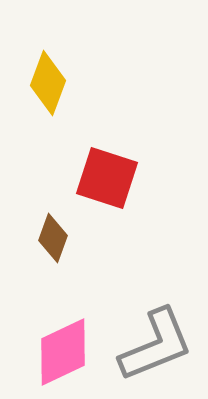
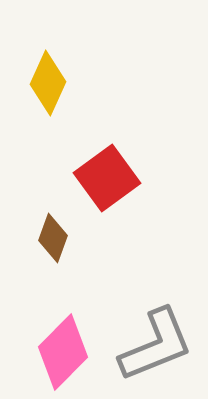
yellow diamond: rotated 4 degrees clockwise
red square: rotated 36 degrees clockwise
pink diamond: rotated 20 degrees counterclockwise
